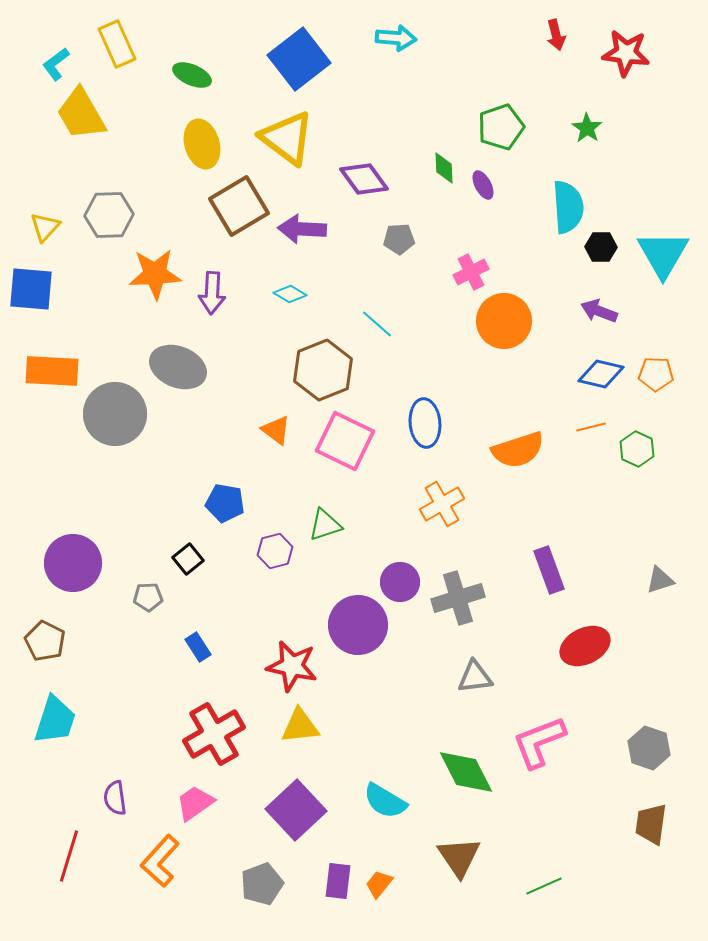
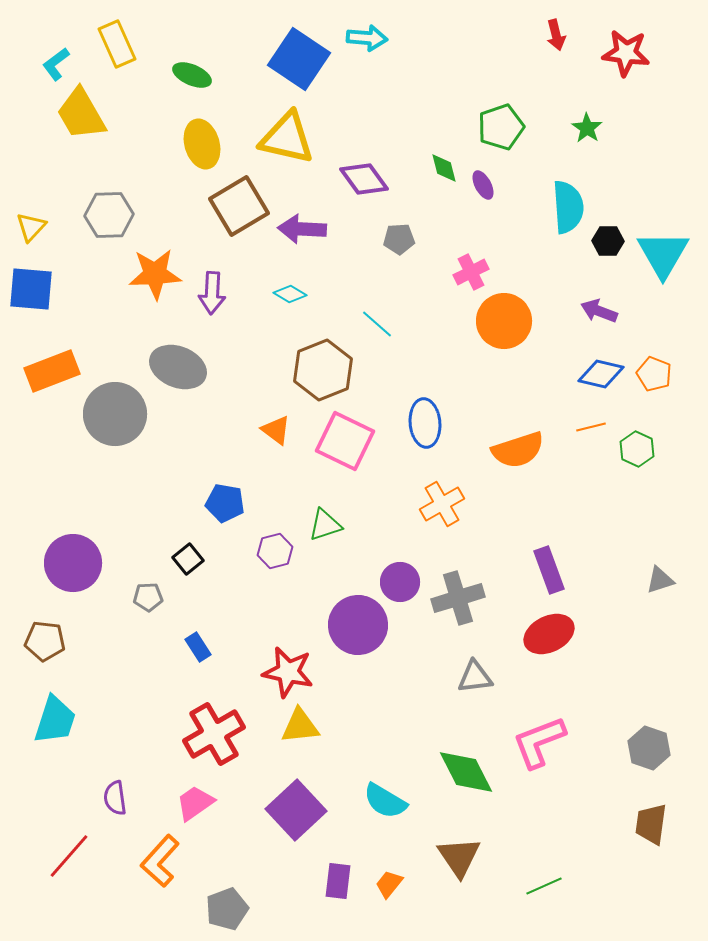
cyan arrow at (396, 38): moved 29 px left
blue square at (299, 59): rotated 18 degrees counterclockwise
yellow triangle at (287, 138): rotated 24 degrees counterclockwise
green diamond at (444, 168): rotated 12 degrees counterclockwise
yellow triangle at (45, 227): moved 14 px left
black hexagon at (601, 247): moved 7 px right, 6 px up
orange rectangle at (52, 371): rotated 24 degrees counterclockwise
orange pentagon at (656, 374): moved 2 px left; rotated 20 degrees clockwise
brown pentagon at (45, 641): rotated 21 degrees counterclockwise
red ellipse at (585, 646): moved 36 px left, 12 px up
red star at (292, 666): moved 4 px left, 6 px down
red line at (69, 856): rotated 24 degrees clockwise
gray pentagon at (262, 884): moved 35 px left, 25 px down
orange trapezoid at (379, 884): moved 10 px right
